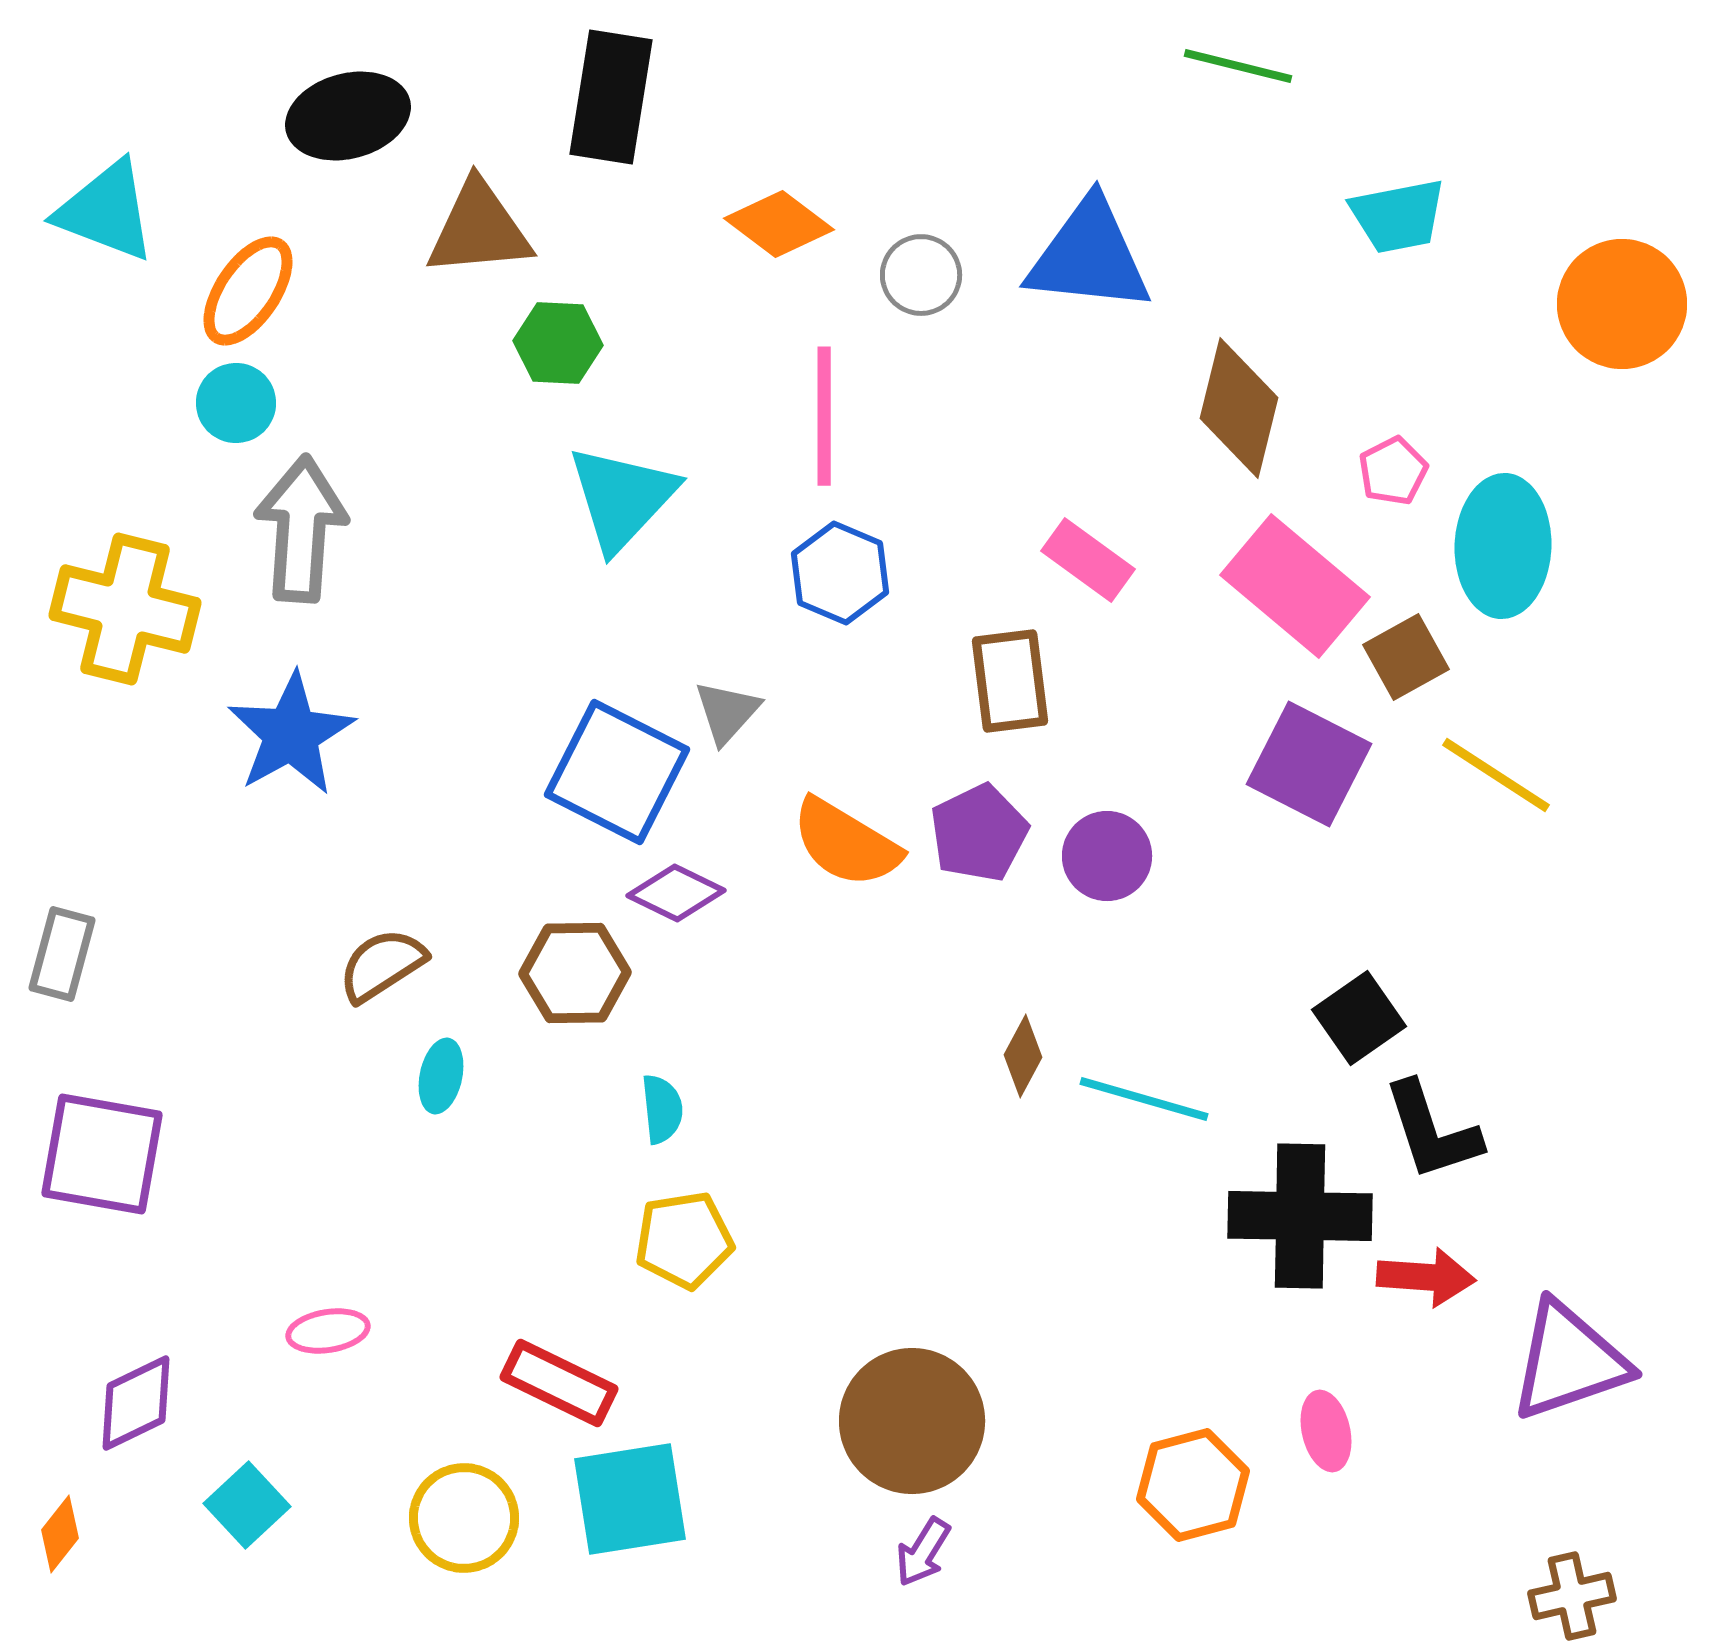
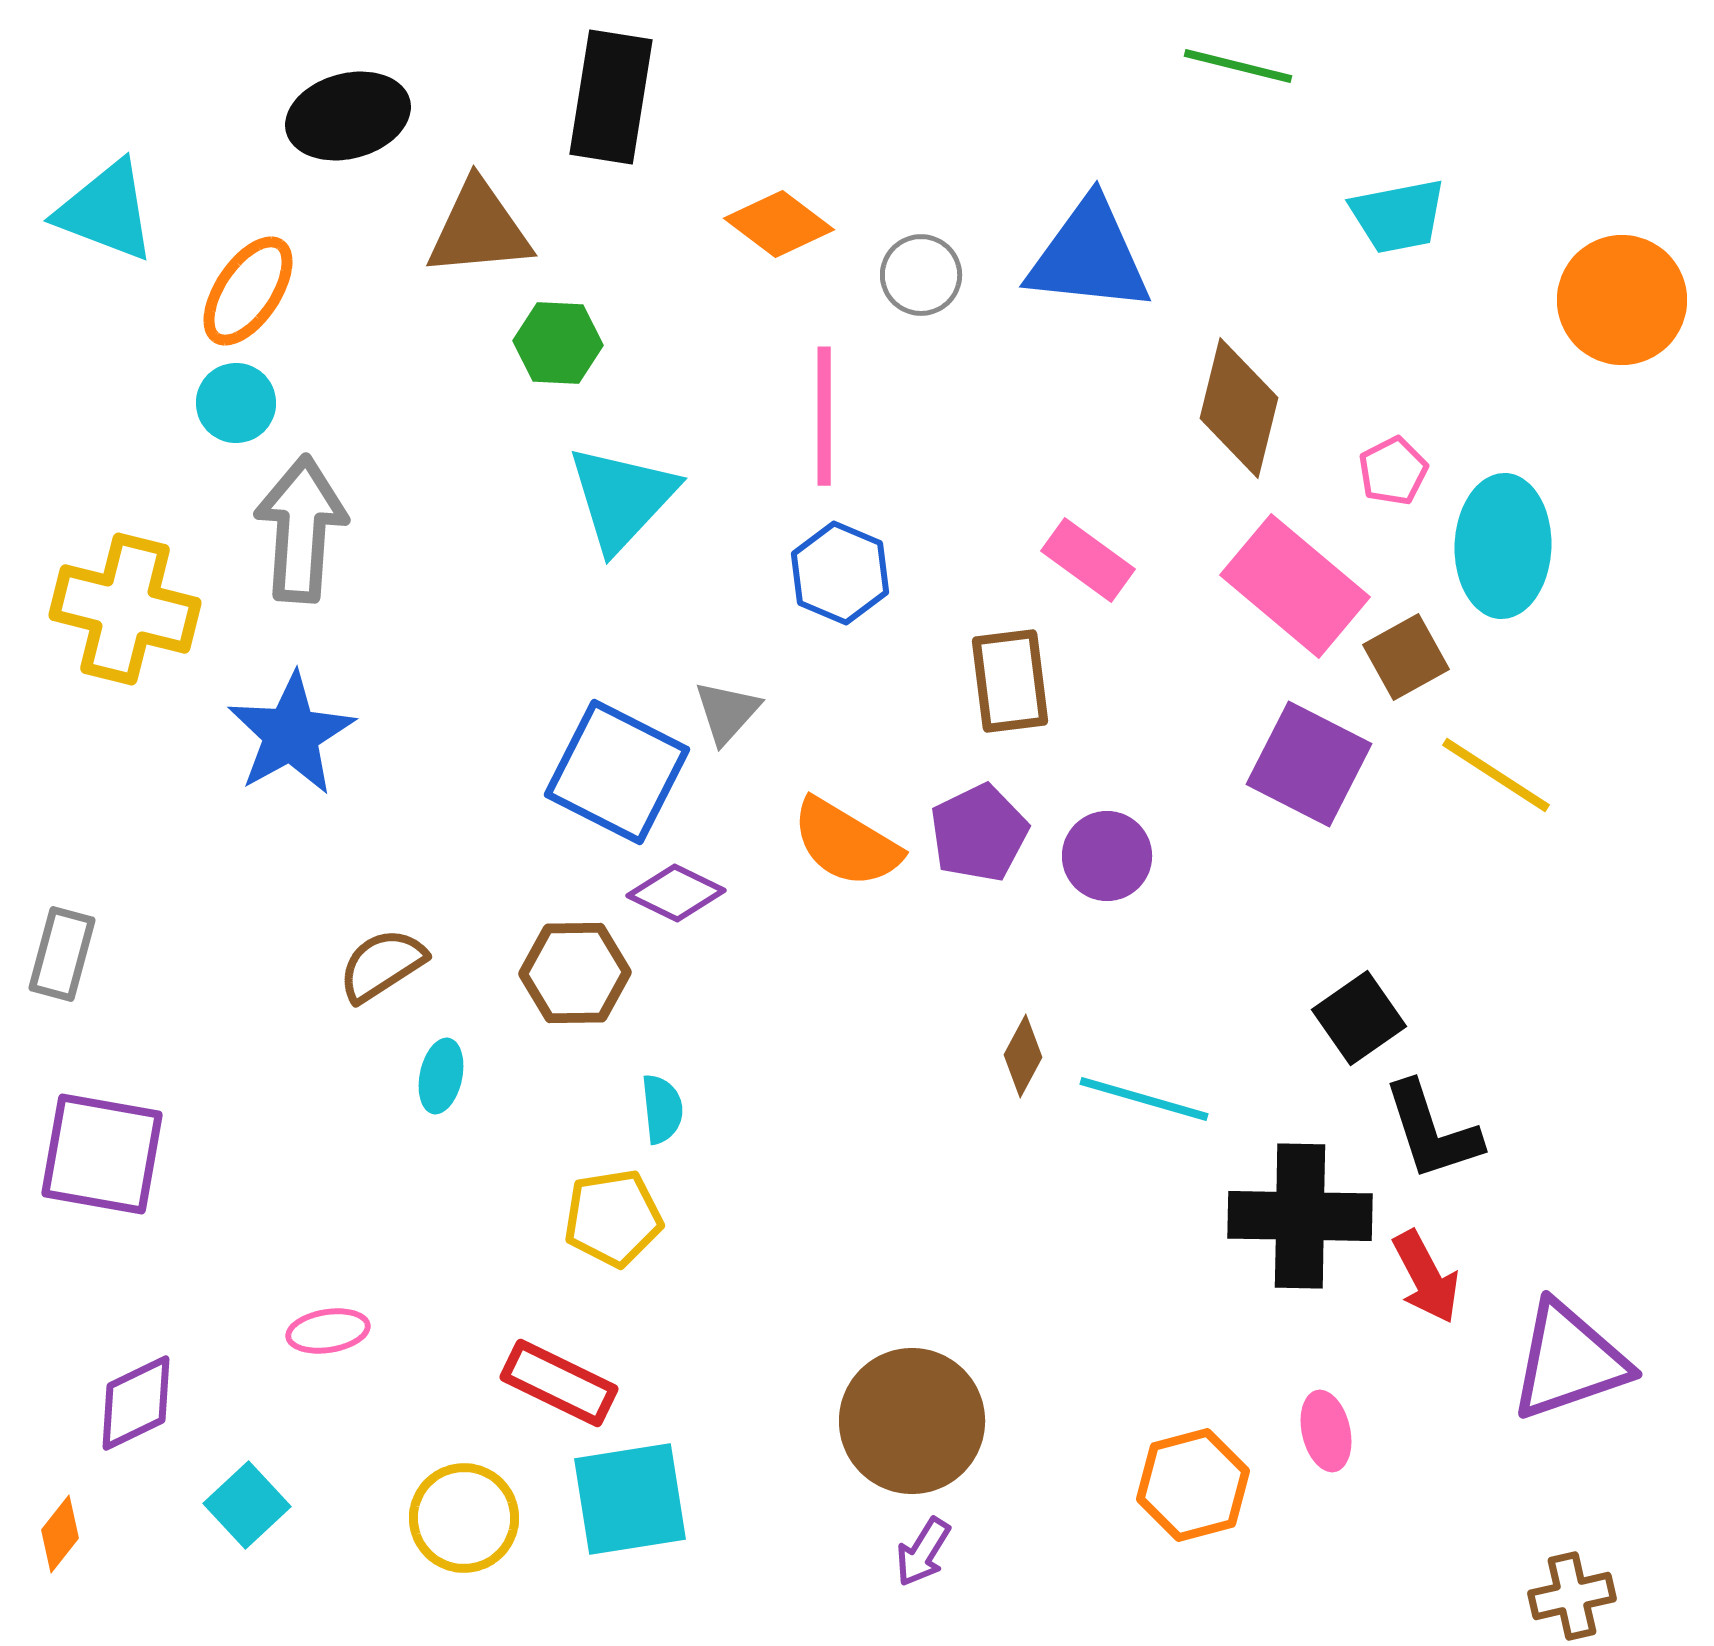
orange circle at (1622, 304): moved 4 px up
yellow pentagon at (684, 1240): moved 71 px left, 22 px up
red arrow at (1426, 1277): rotated 58 degrees clockwise
